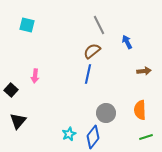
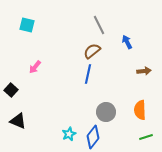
pink arrow: moved 9 px up; rotated 32 degrees clockwise
gray circle: moved 1 px up
black triangle: rotated 48 degrees counterclockwise
